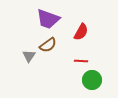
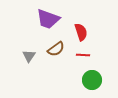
red semicircle: rotated 48 degrees counterclockwise
brown semicircle: moved 8 px right, 4 px down
red line: moved 2 px right, 6 px up
